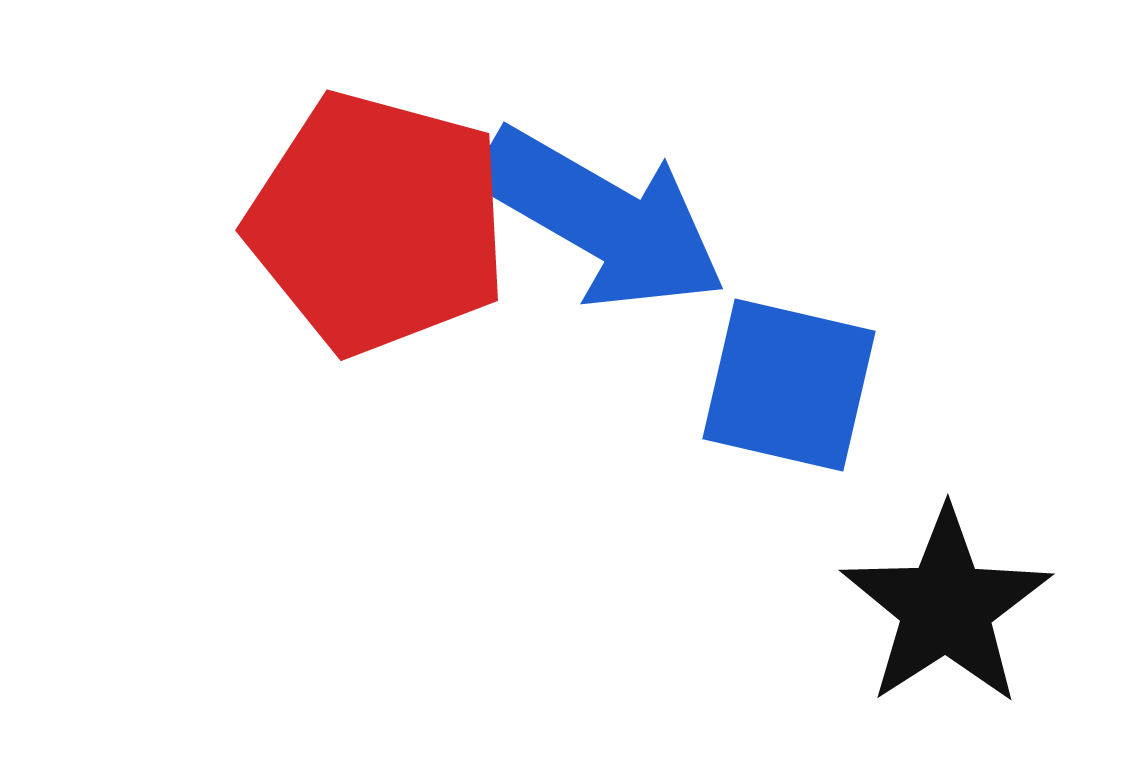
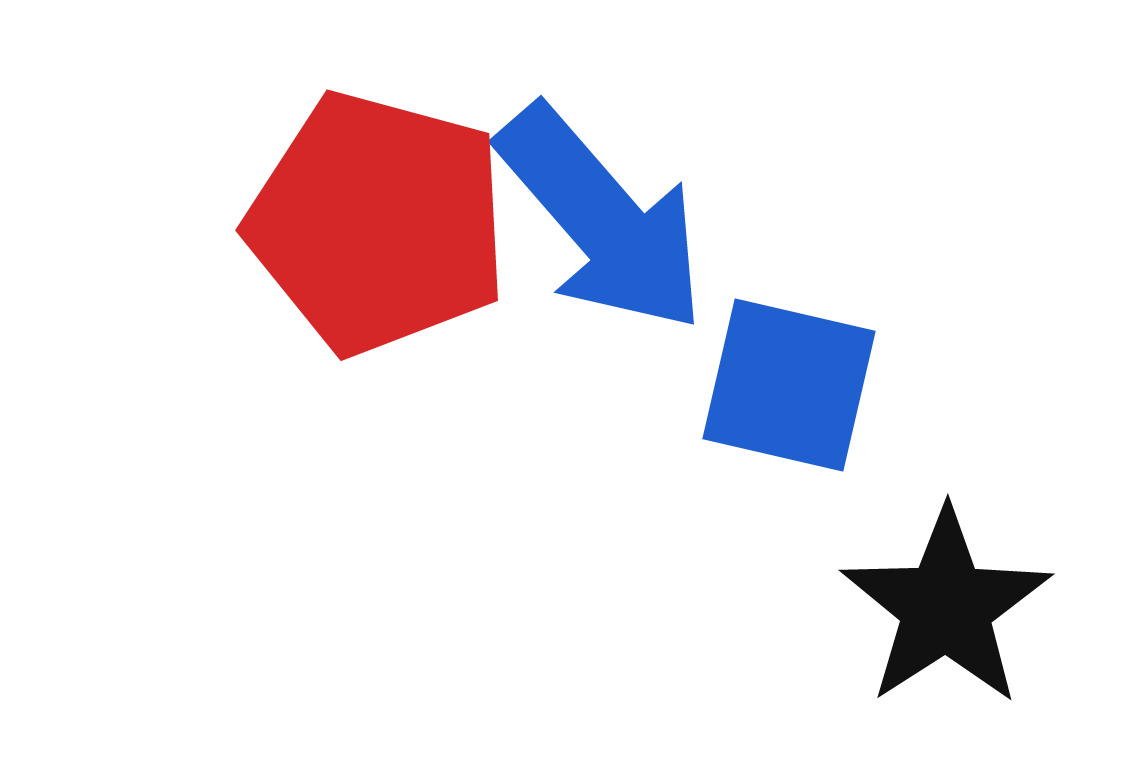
blue arrow: rotated 19 degrees clockwise
